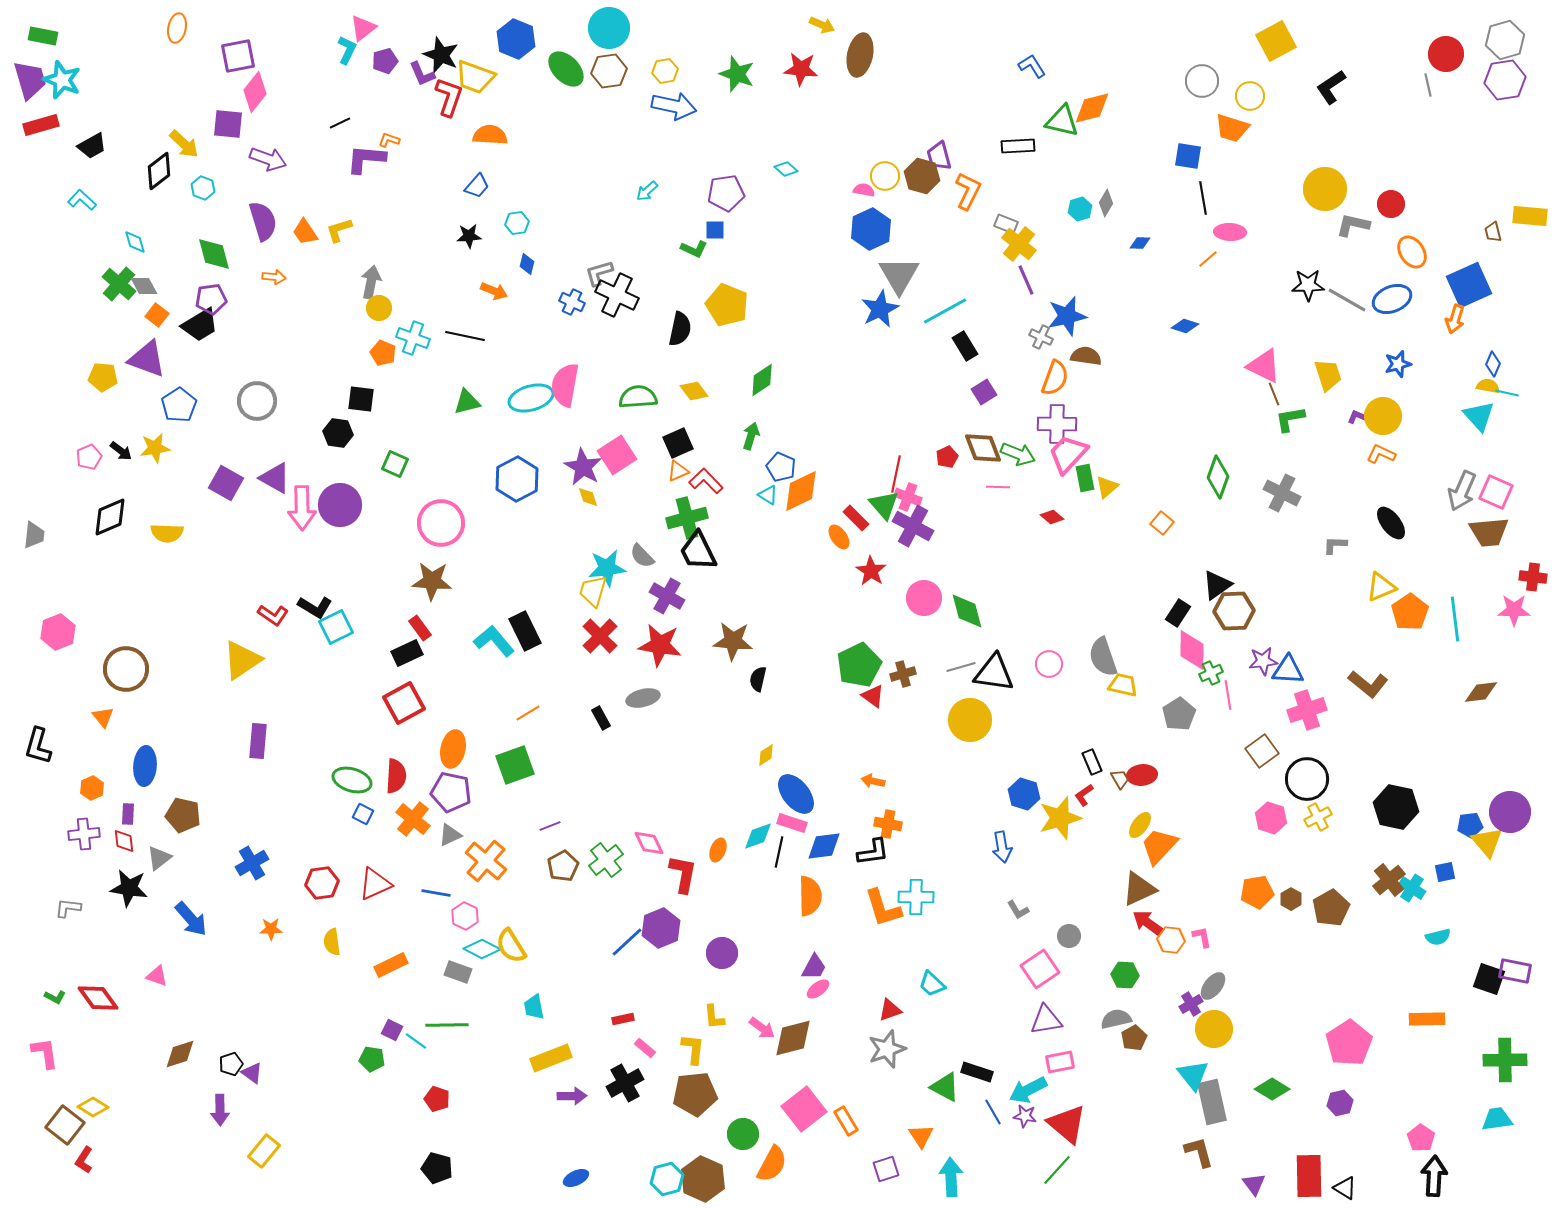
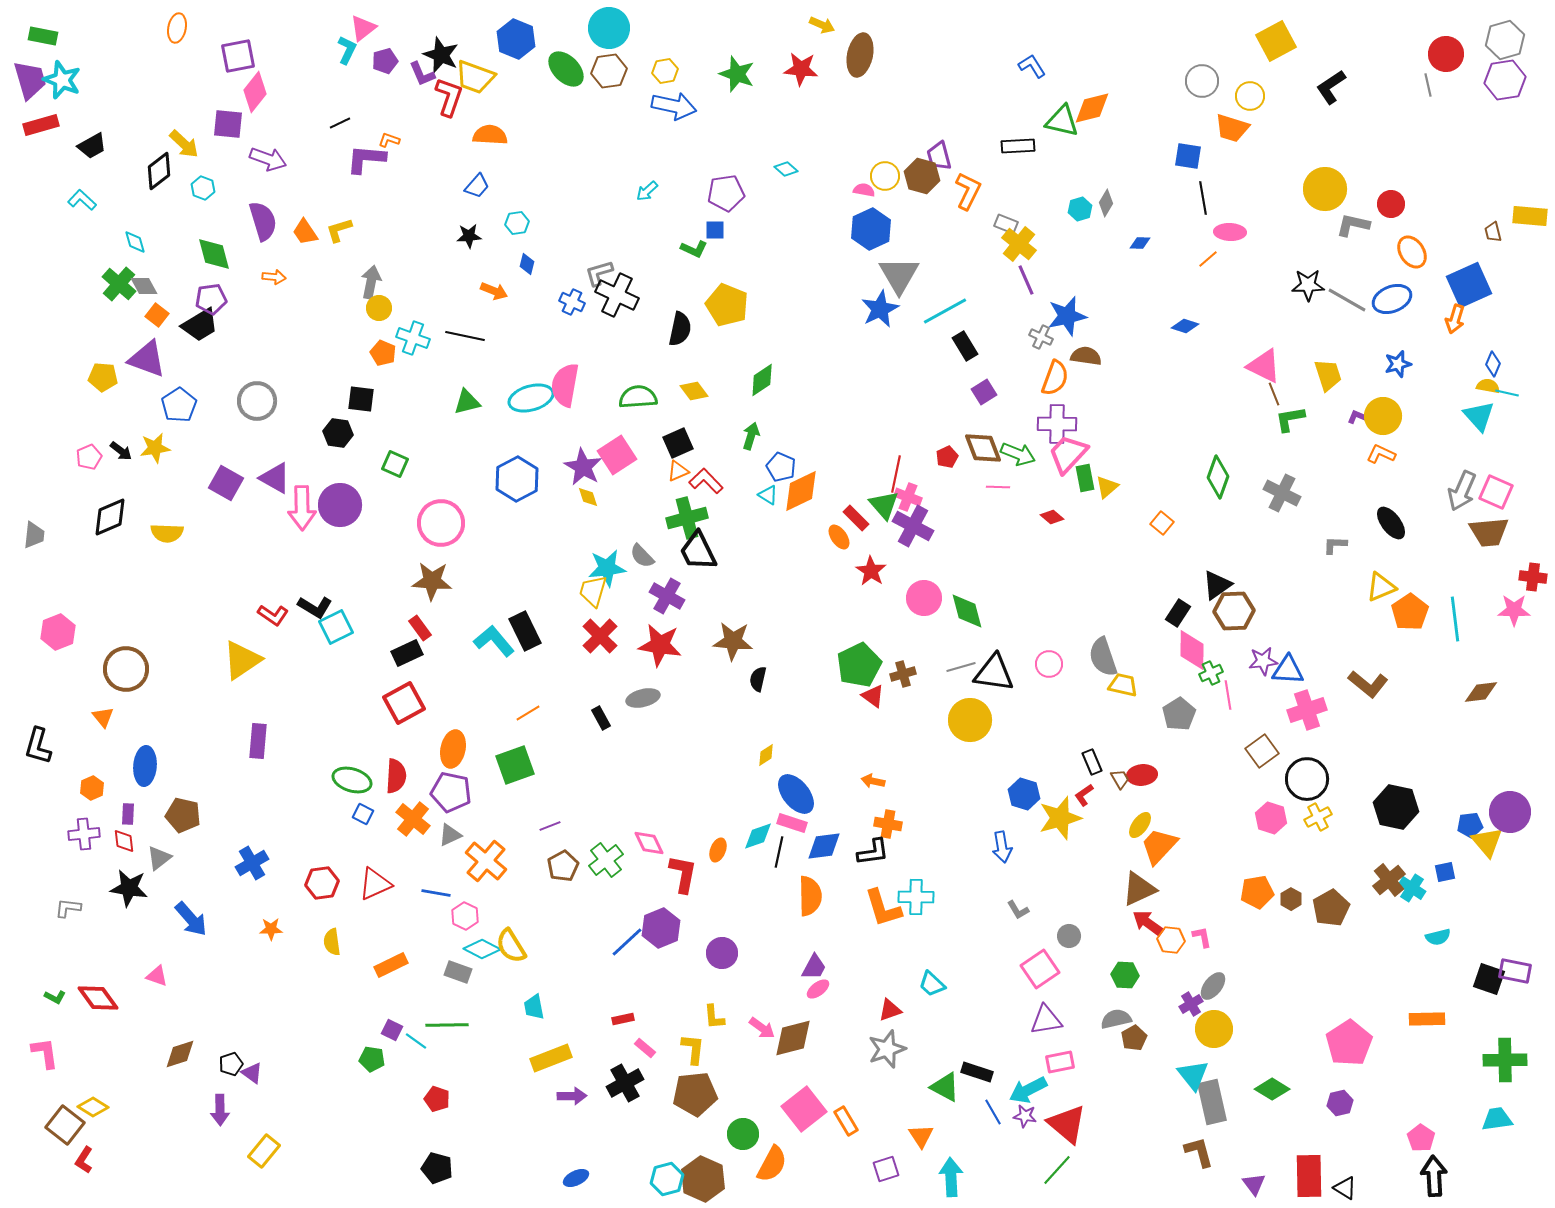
black arrow at (1434, 1176): rotated 6 degrees counterclockwise
